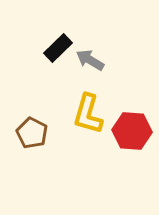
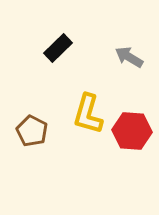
gray arrow: moved 39 px right, 3 px up
brown pentagon: moved 2 px up
